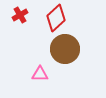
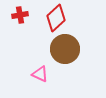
red cross: rotated 21 degrees clockwise
pink triangle: rotated 24 degrees clockwise
